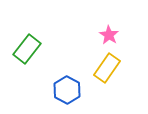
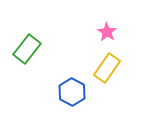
pink star: moved 2 px left, 3 px up
blue hexagon: moved 5 px right, 2 px down
